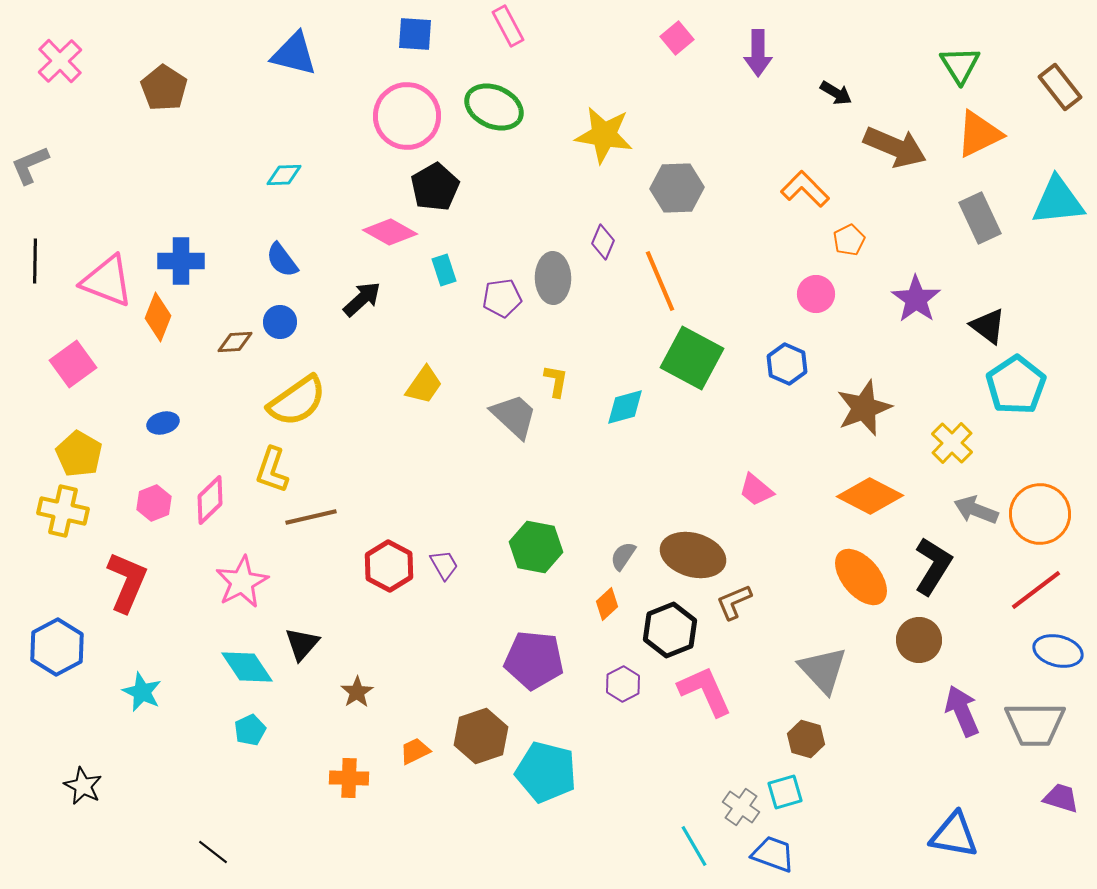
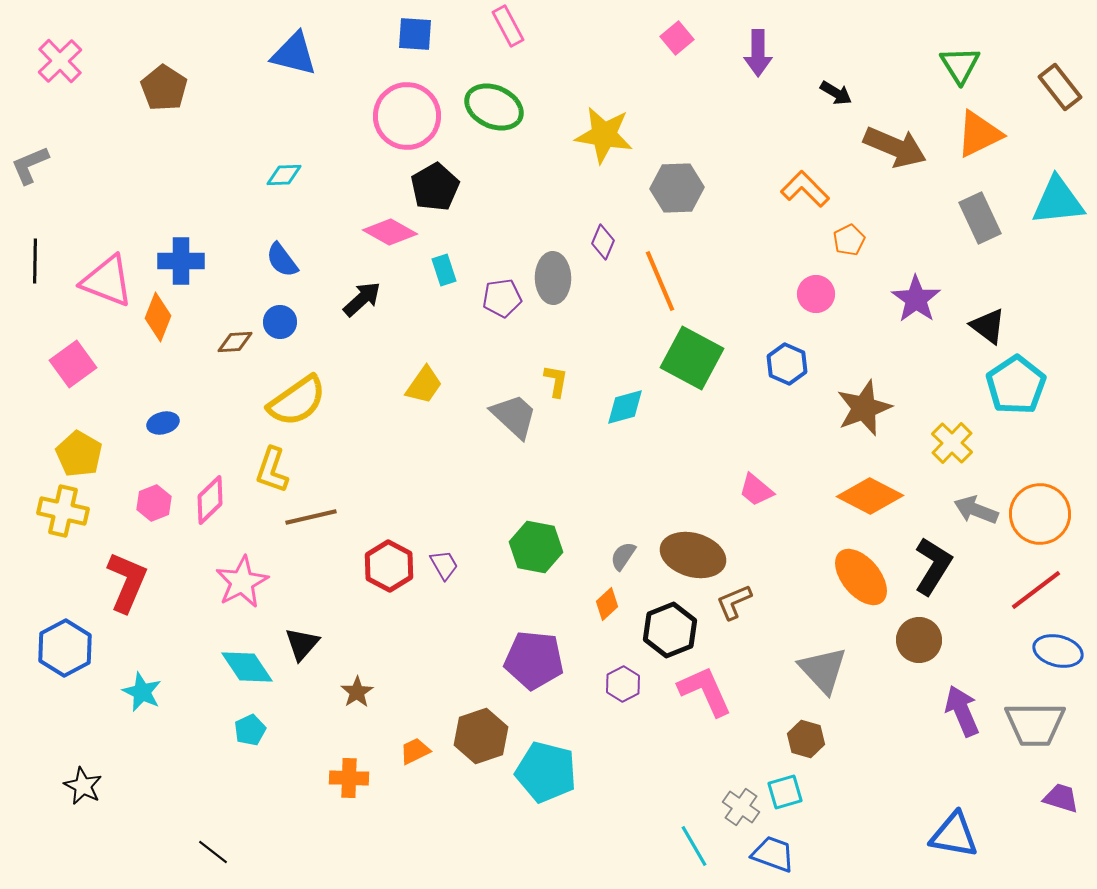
blue hexagon at (57, 647): moved 8 px right, 1 px down
